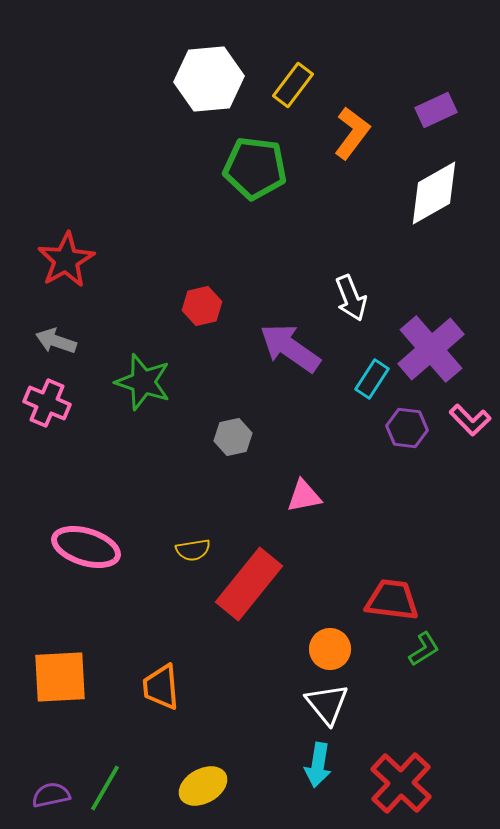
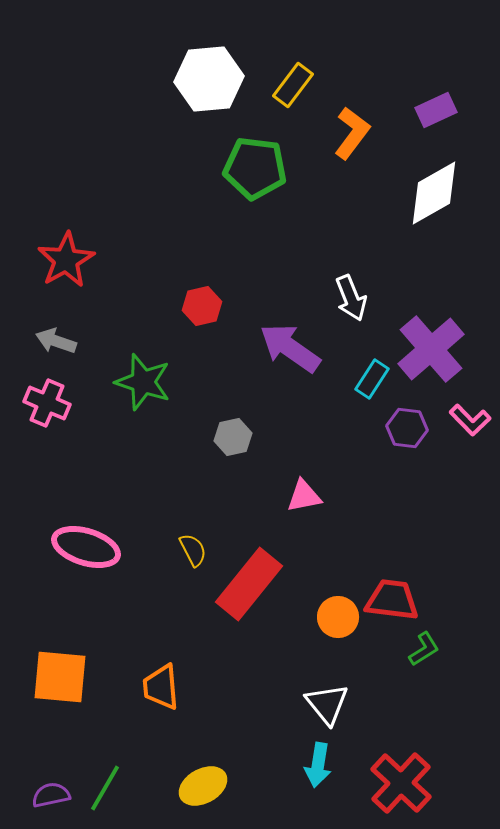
yellow semicircle: rotated 108 degrees counterclockwise
orange circle: moved 8 px right, 32 px up
orange square: rotated 8 degrees clockwise
